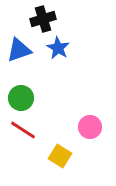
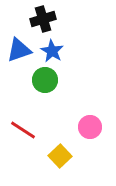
blue star: moved 6 px left, 3 px down
green circle: moved 24 px right, 18 px up
yellow square: rotated 15 degrees clockwise
